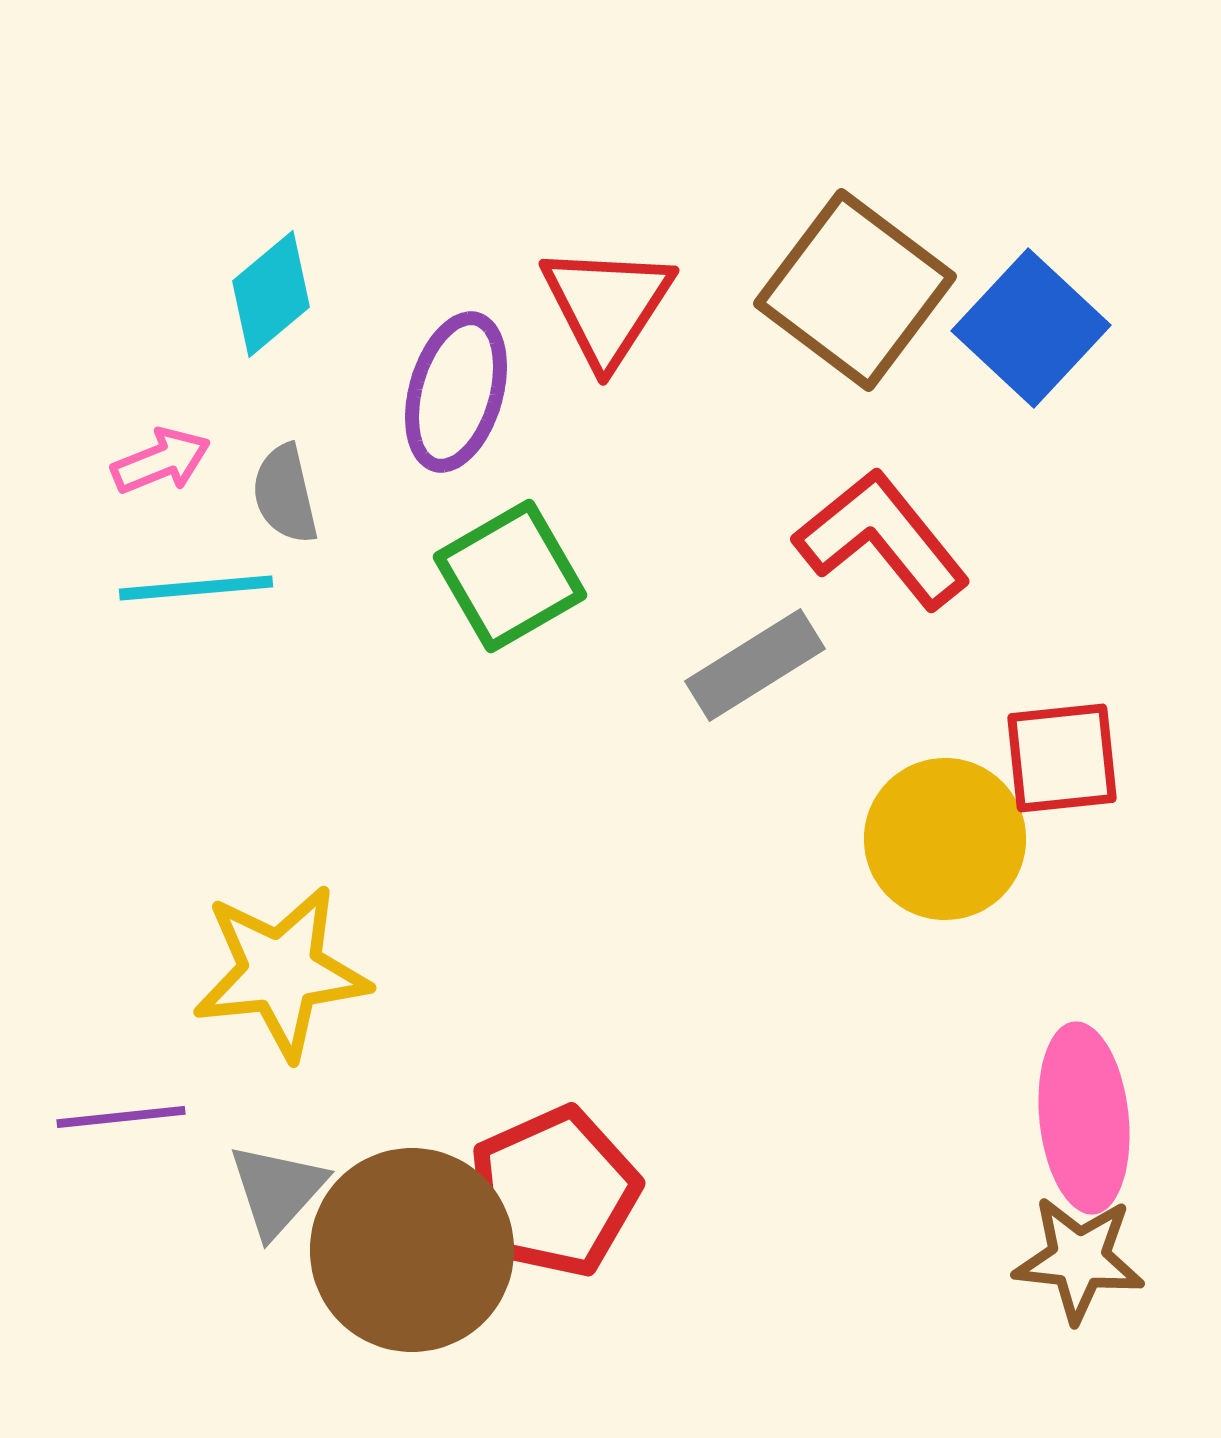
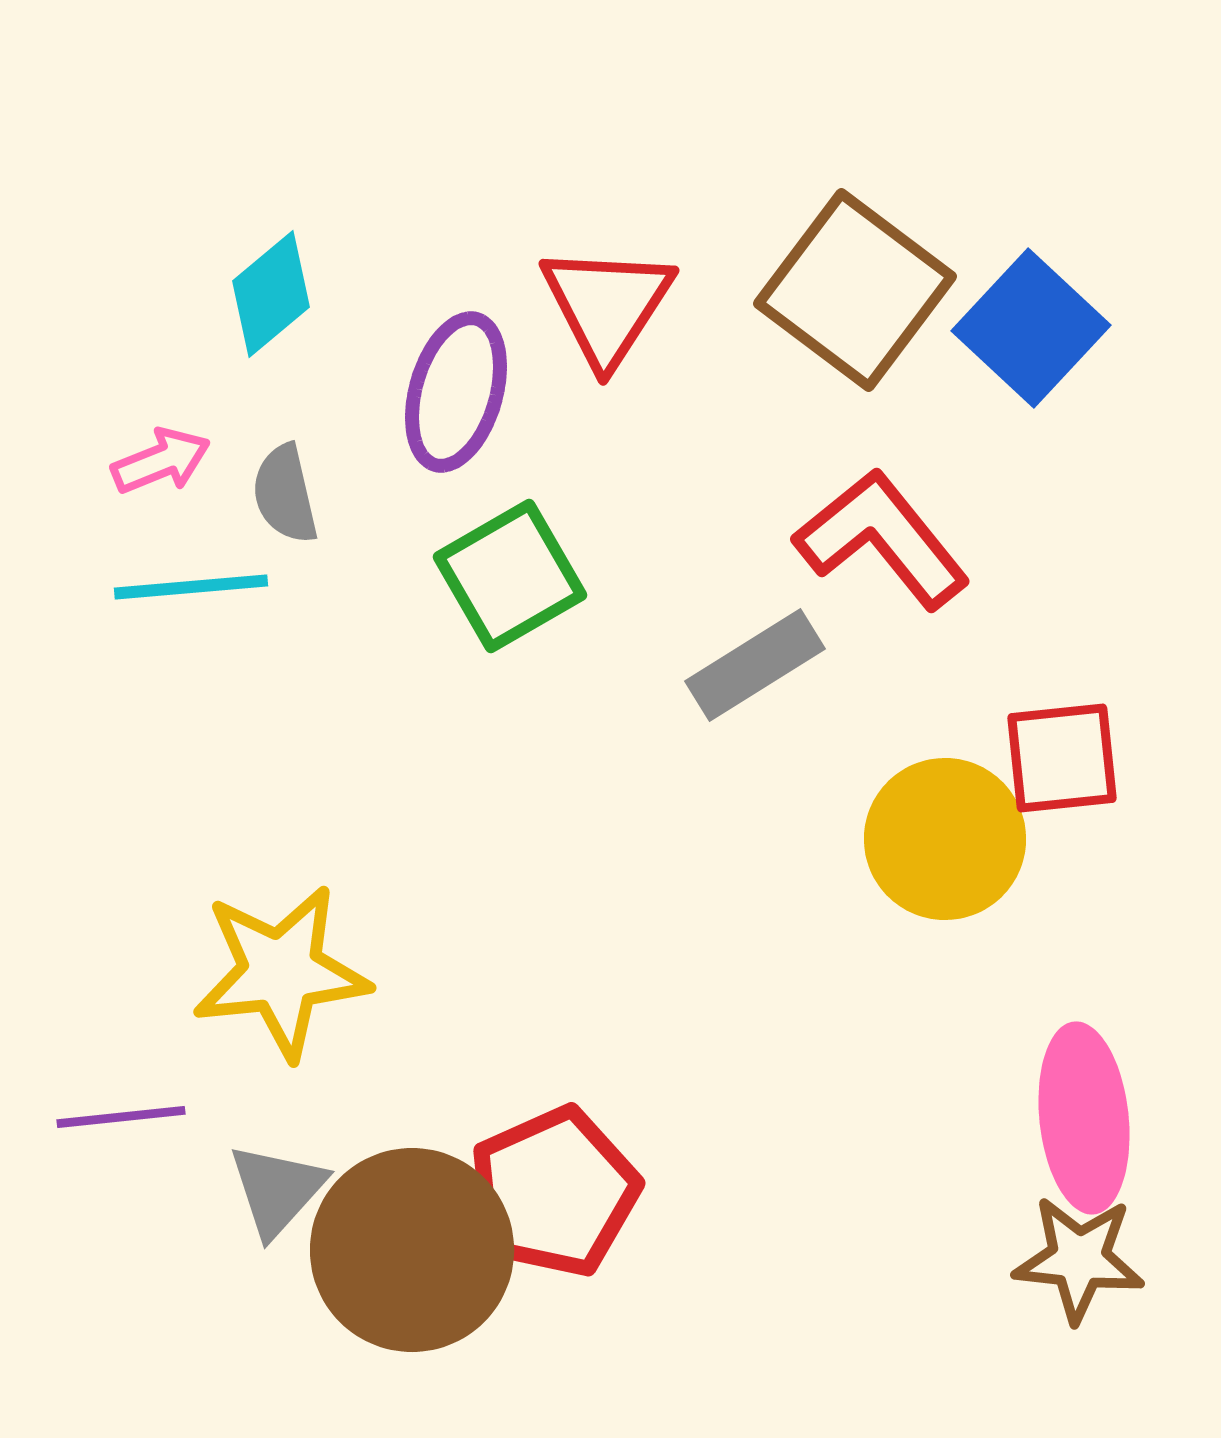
cyan line: moved 5 px left, 1 px up
